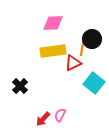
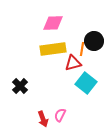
black circle: moved 2 px right, 2 px down
yellow rectangle: moved 2 px up
red triangle: rotated 12 degrees clockwise
cyan square: moved 8 px left
red arrow: rotated 63 degrees counterclockwise
